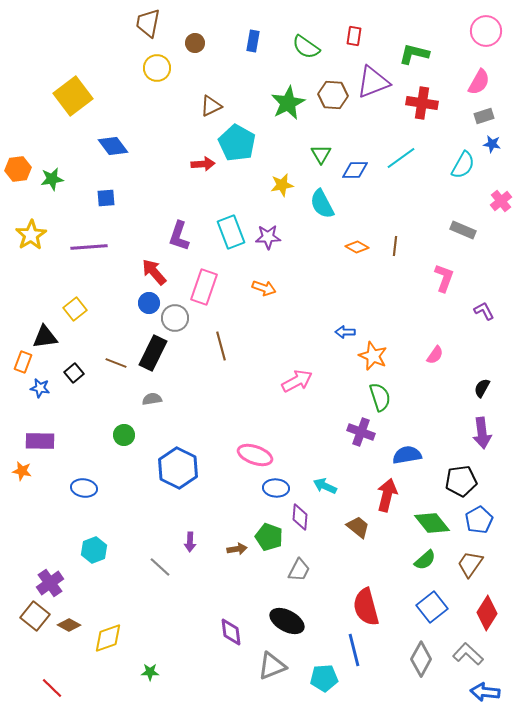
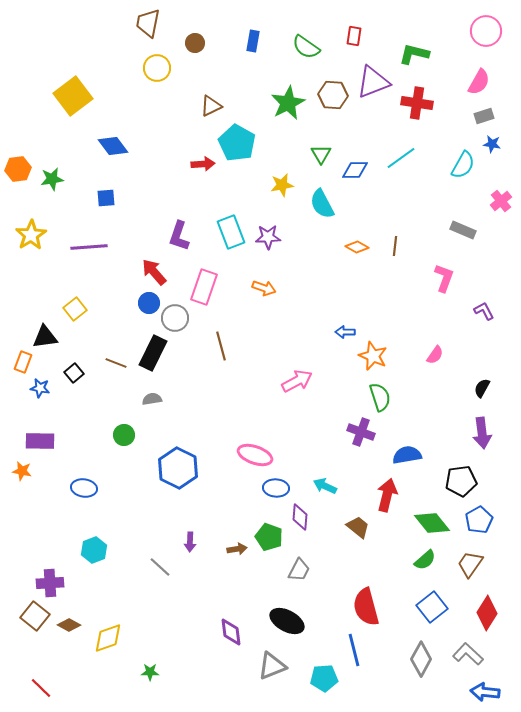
red cross at (422, 103): moved 5 px left
purple cross at (50, 583): rotated 32 degrees clockwise
red line at (52, 688): moved 11 px left
